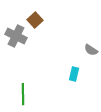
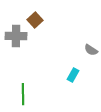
gray cross: rotated 25 degrees counterclockwise
cyan rectangle: moved 1 px left, 1 px down; rotated 16 degrees clockwise
